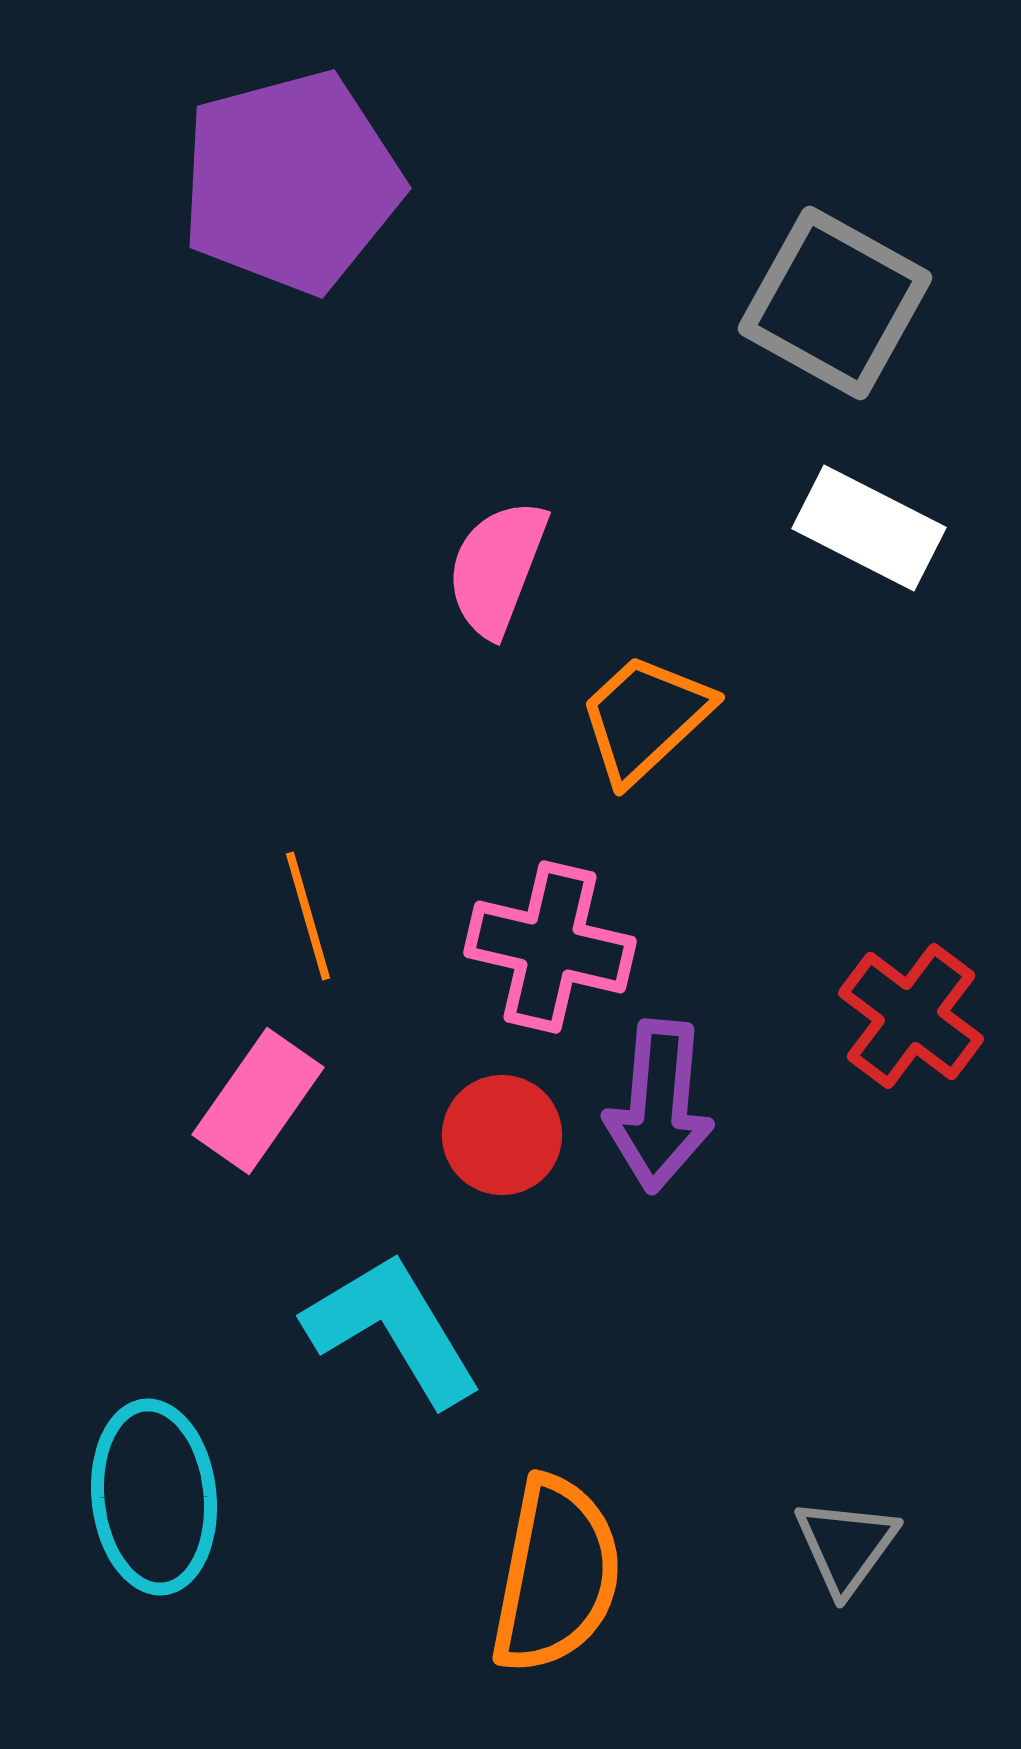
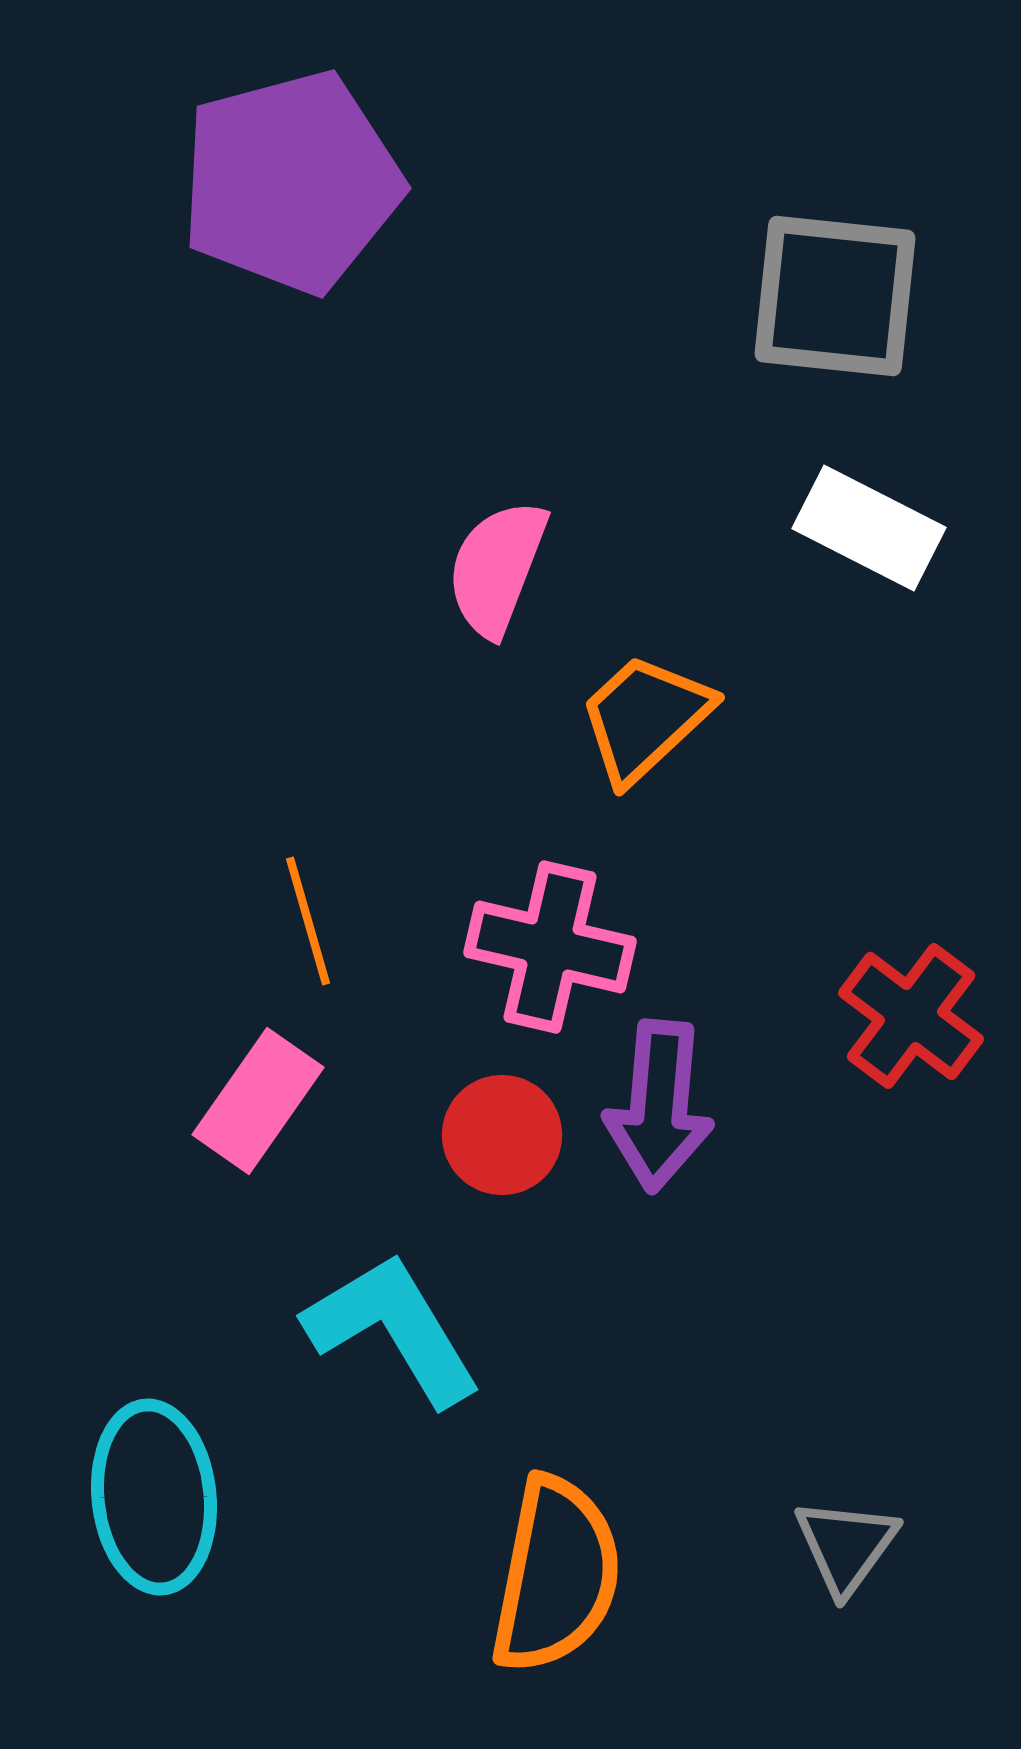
gray square: moved 7 px up; rotated 23 degrees counterclockwise
orange line: moved 5 px down
